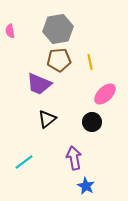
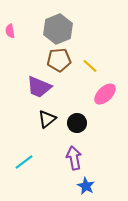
gray hexagon: rotated 12 degrees counterclockwise
yellow line: moved 4 px down; rotated 35 degrees counterclockwise
purple trapezoid: moved 3 px down
black circle: moved 15 px left, 1 px down
